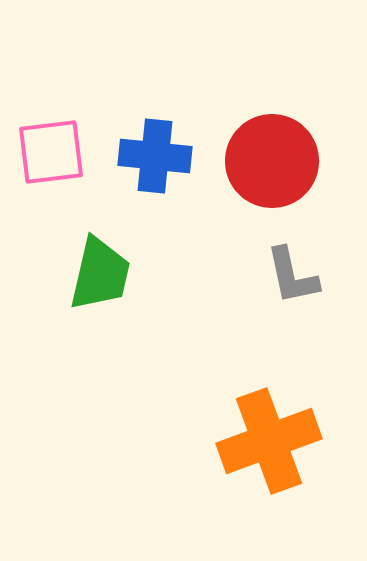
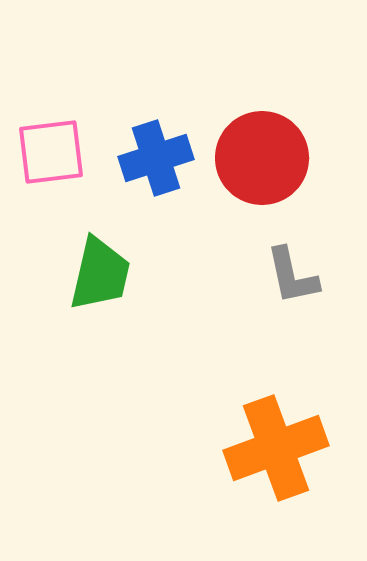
blue cross: moved 1 px right, 2 px down; rotated 24 degrees counterclockwise
red circle: moved 10 px left, 3 px up
orange cross: moved 7 px right, 7 px down
